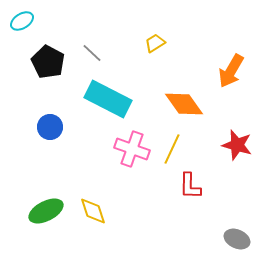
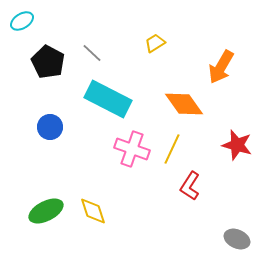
orange arrow: moved 10 px left, 4 px up
red L-shape: rotated 32 degrees clockwise
